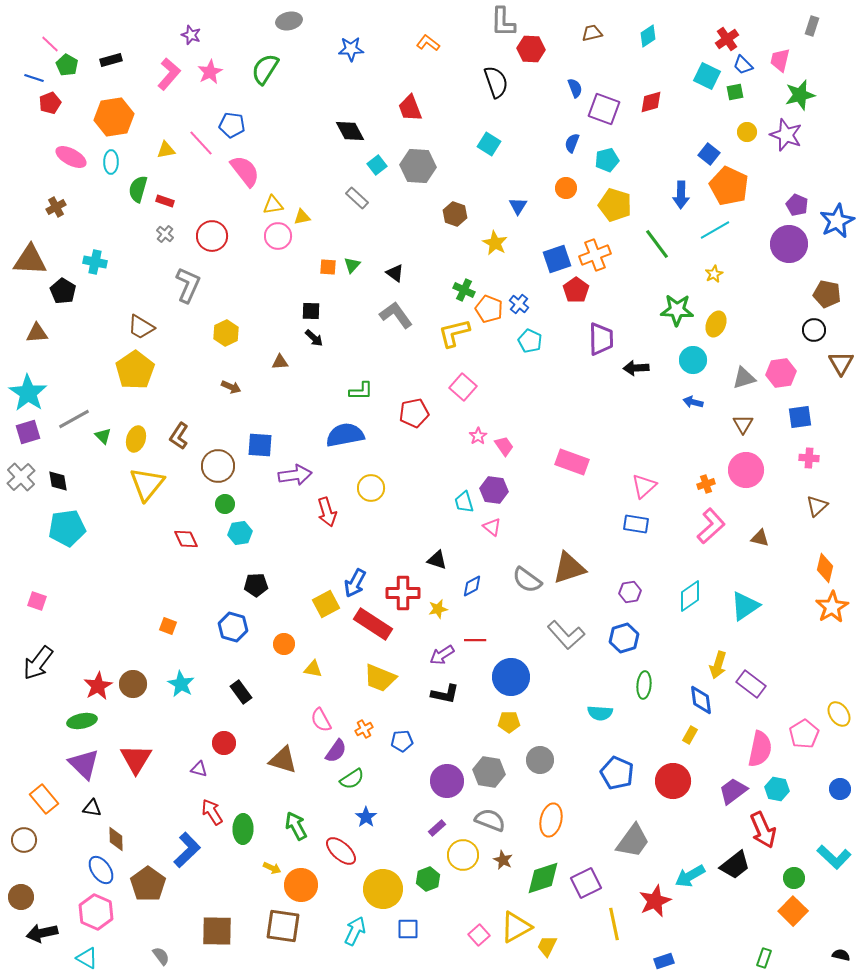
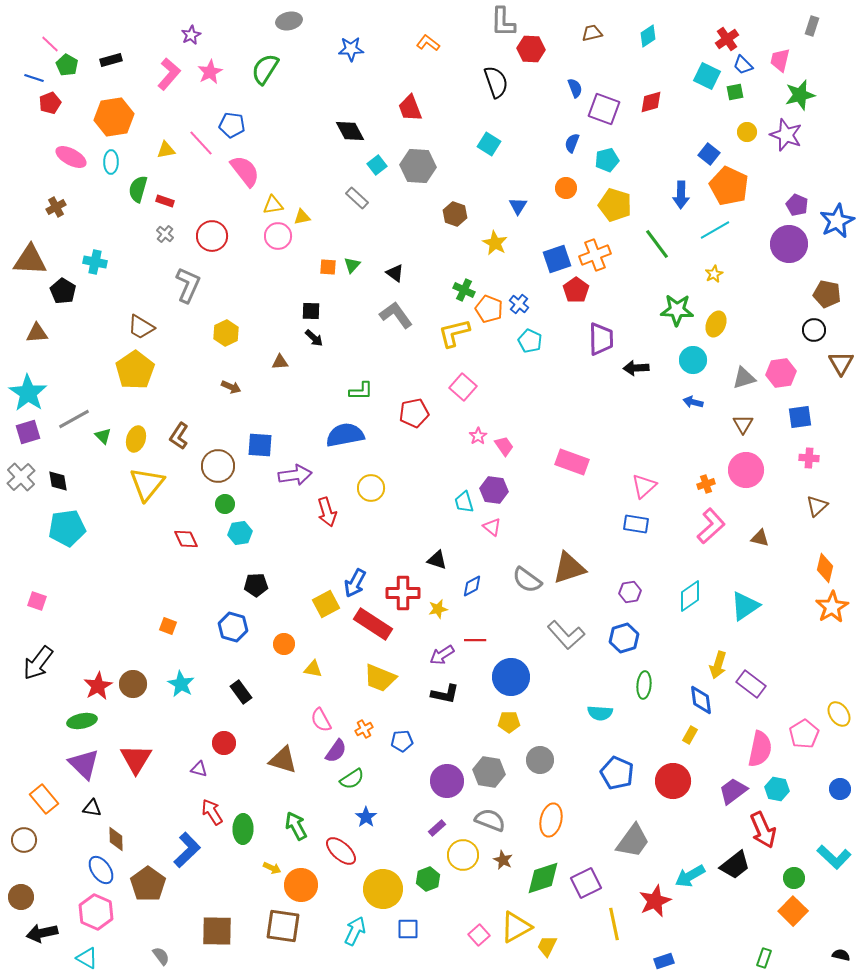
purple star at (191, 35): rotated 24 degrees clockwise
